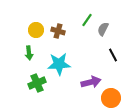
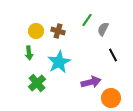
yellow circle: moved 1 px down
cyan star: moved 2 px up; rotated 25 degrees counterclockwise
green cross: rotated 18 degrees counterclockwise
